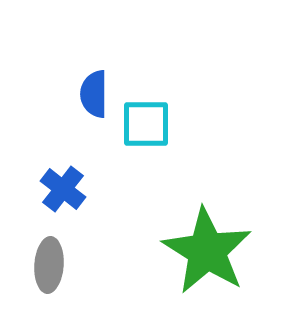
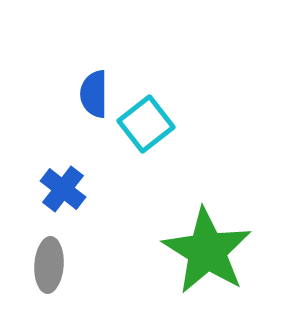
cyan square: rotated 38 degrees counterclockwise
